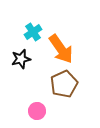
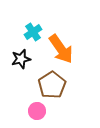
brown pentagon: moved 12 px left, 1 px down; rotated 8 degrees counterclockwise
